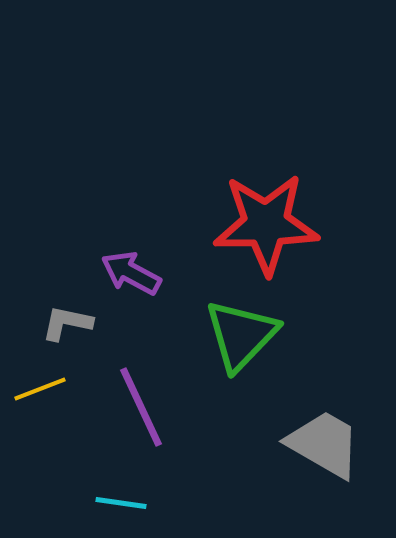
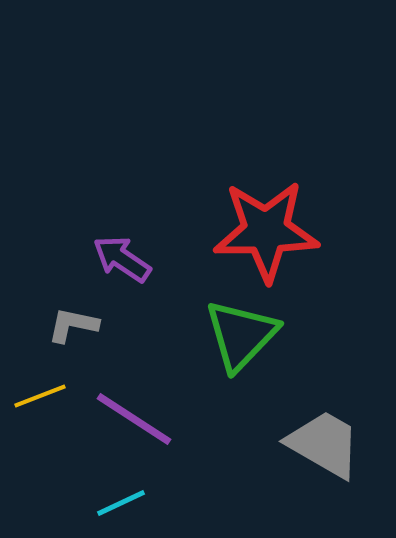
red star: moved 7 px down
purple arrow: moved 9 px left, 14 px up; rotated 6 degrees clockwise
gray L-shape: moved 6 px right, 2 px down
yellow line: moved 7 px down
purple line: moved 7 px left, 12 px down; rotated 32 degrees counterclockwise
cyan line: rotated 33 degrees counterclockwise
